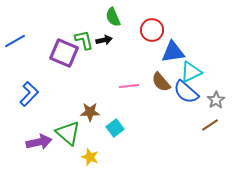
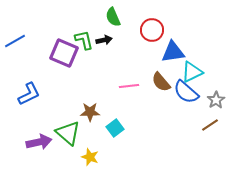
cyan triangle: moved 1 px right
blue L-shape: rotated 20 degrees clockwise
